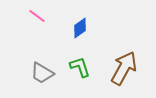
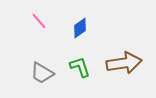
pink line: moved 2 px right, 5 px down; rotated 12 degrees clockwise
brown arrow: moved 5 px up; rotated 52 degrees clockwise
